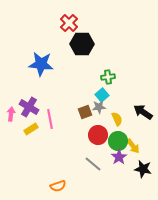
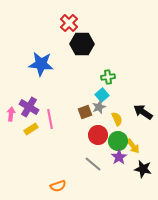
gray star: rotated 16 degrees counterclockwise
